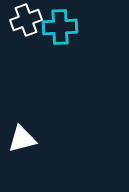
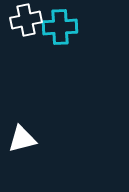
white cross: rotated 8 degrees clockwise
